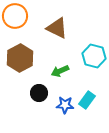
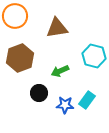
brown triangle: rotated 35 degrees counterclockwise
brown hexagon: rotated 8 degrees clockwise
